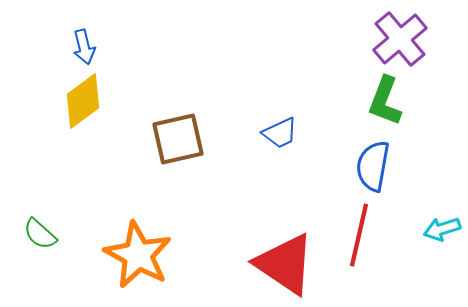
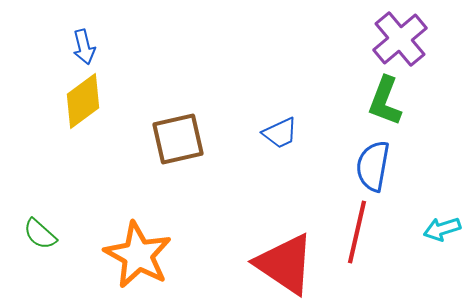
red line: moved 2 px left, 3 px up
